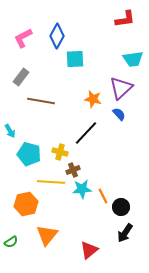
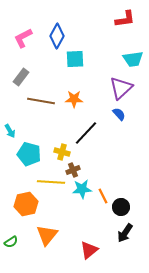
orange star: moved 19 px left; rotated 12 degrees counterclockwise
yellow cross: moved 2 px right
